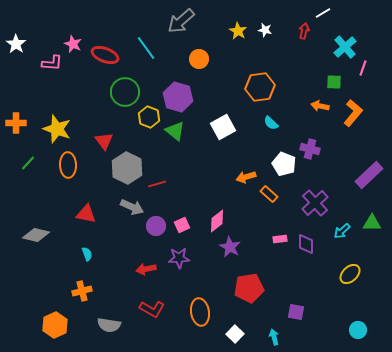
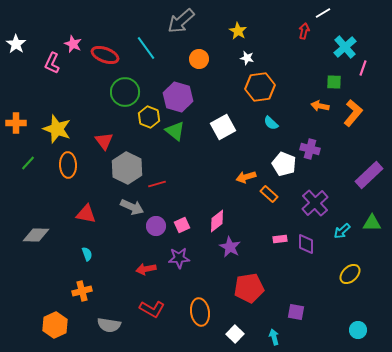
white star at (265, 30): moved 18 px left, 28 px down
pink L-shape at (52, 63): rotated 110 degrees clockwise
gray diamond at (36, 235): rotated 12 degrees counterclockwise
